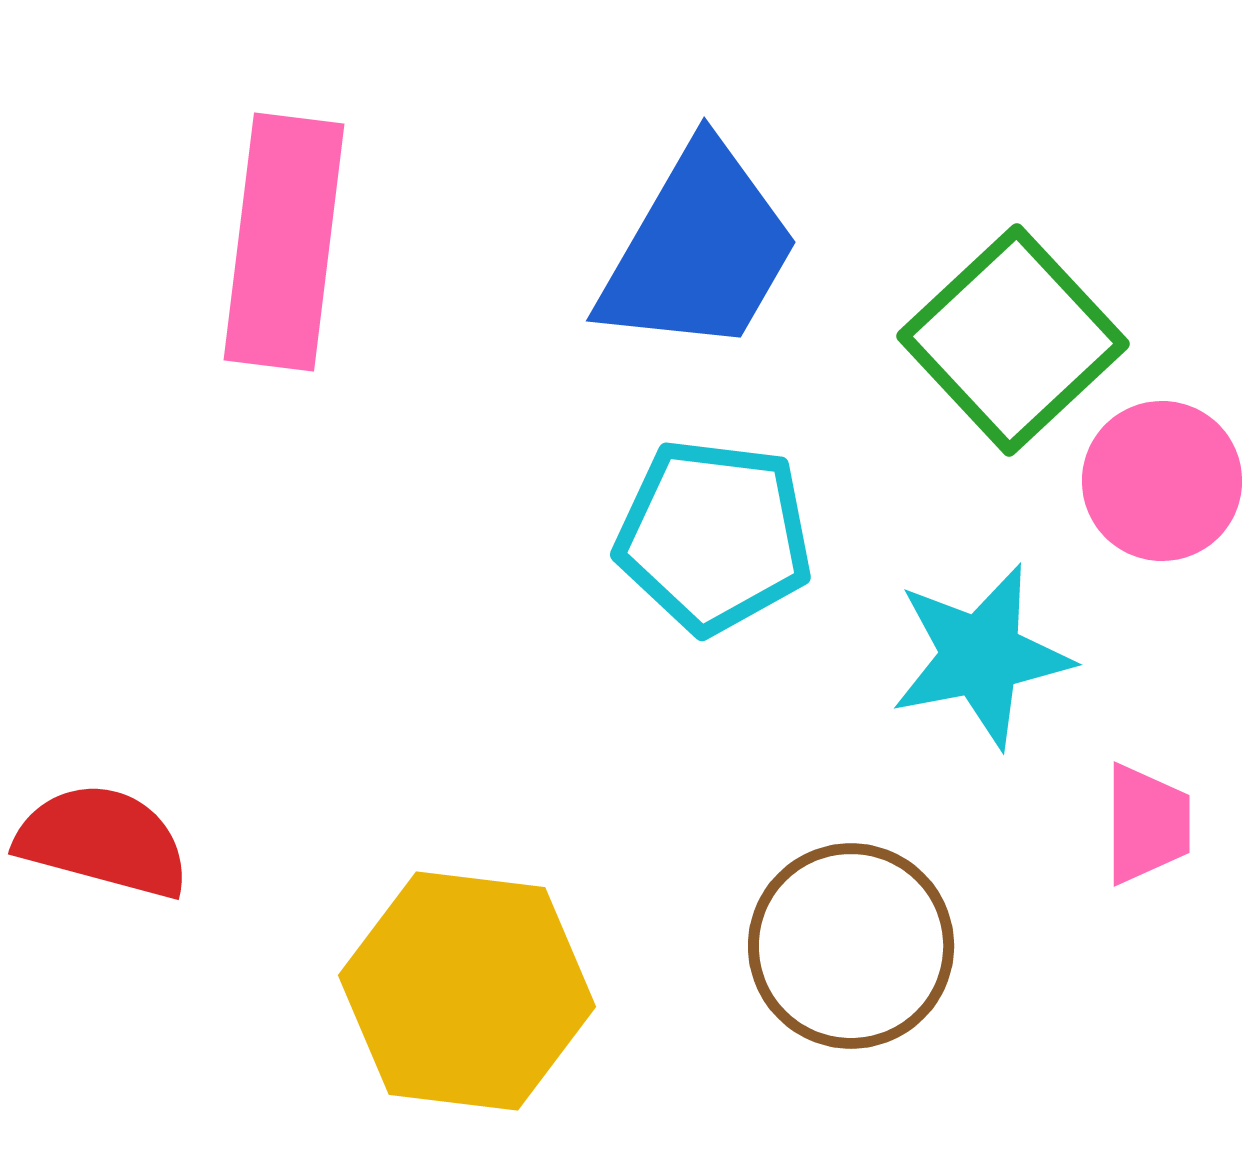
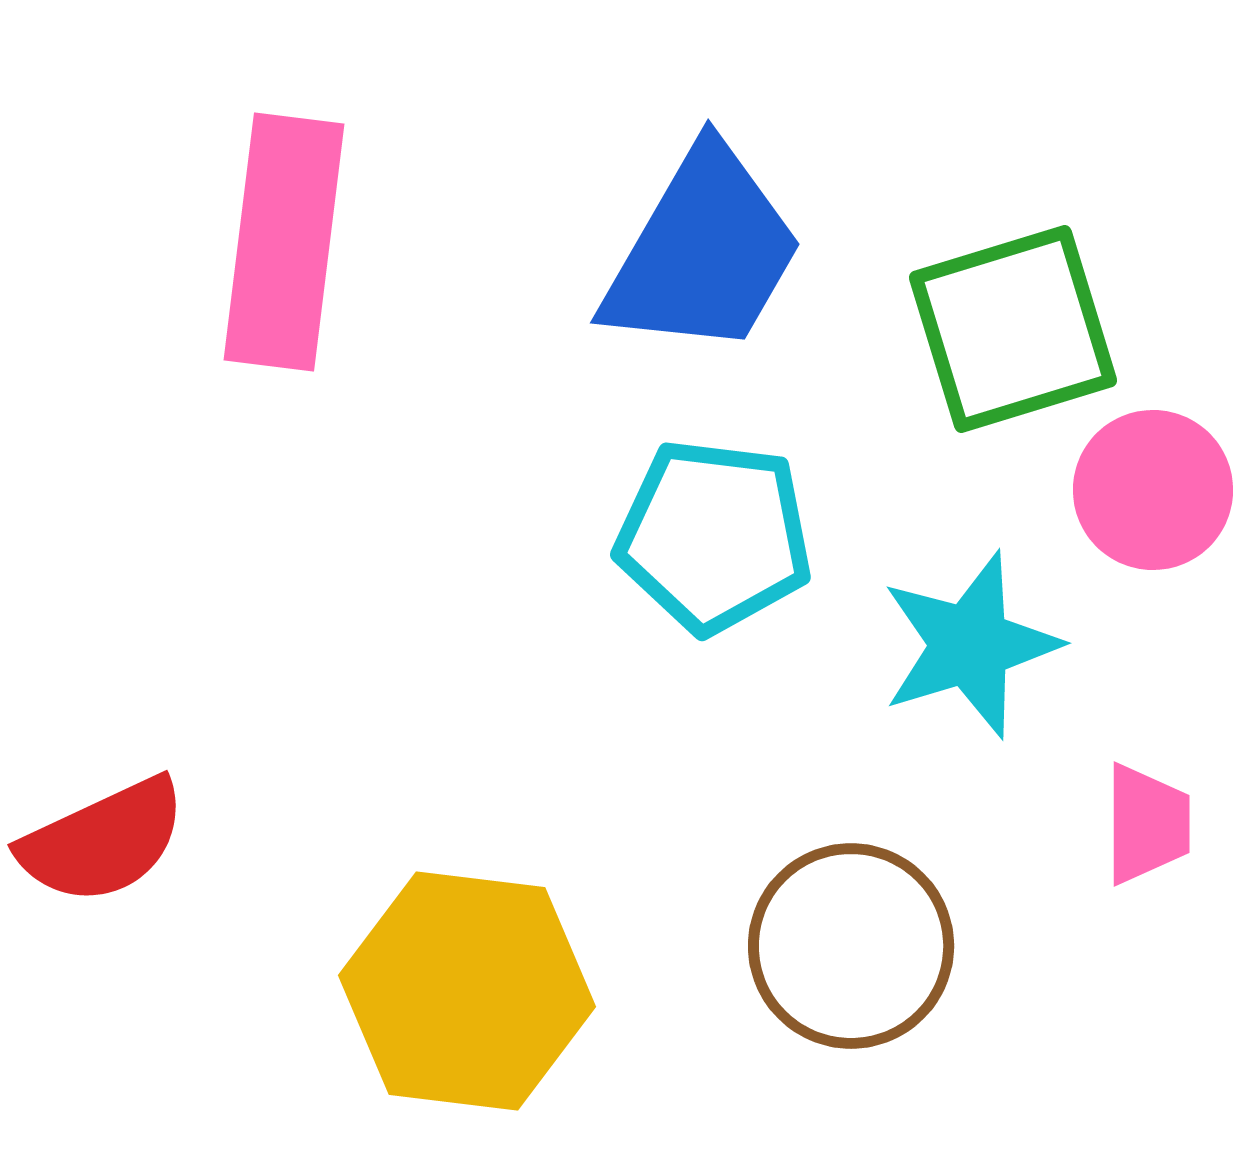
blue trapezoid: moved 4 px right, 2 px down
green square: moved 11 px up; rotated 26 degrees clockwise
pink circle: moved 9 px left, 9 px down
cyan star: moved 11 px left, 11 px up; rotated 6 degrees counterclockwise
red semicircle: rotated 140 degrees clockwise
